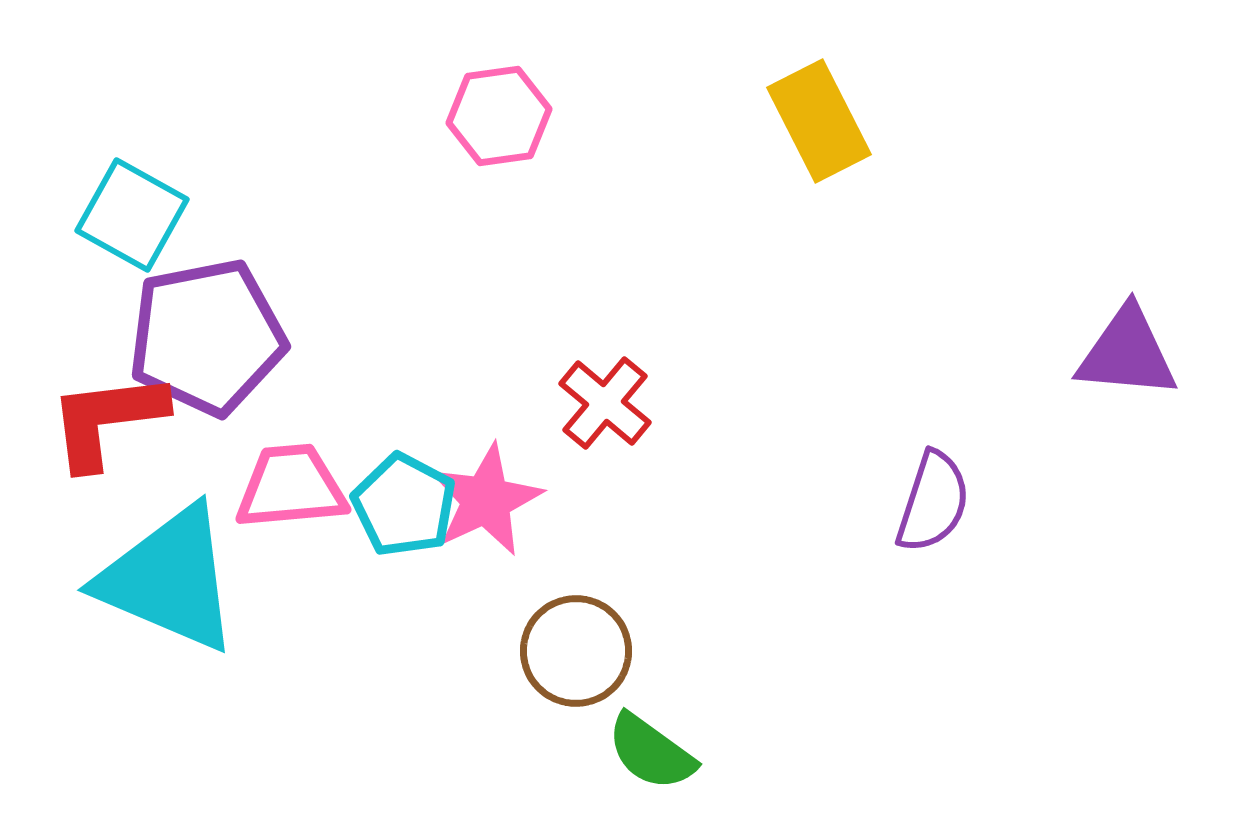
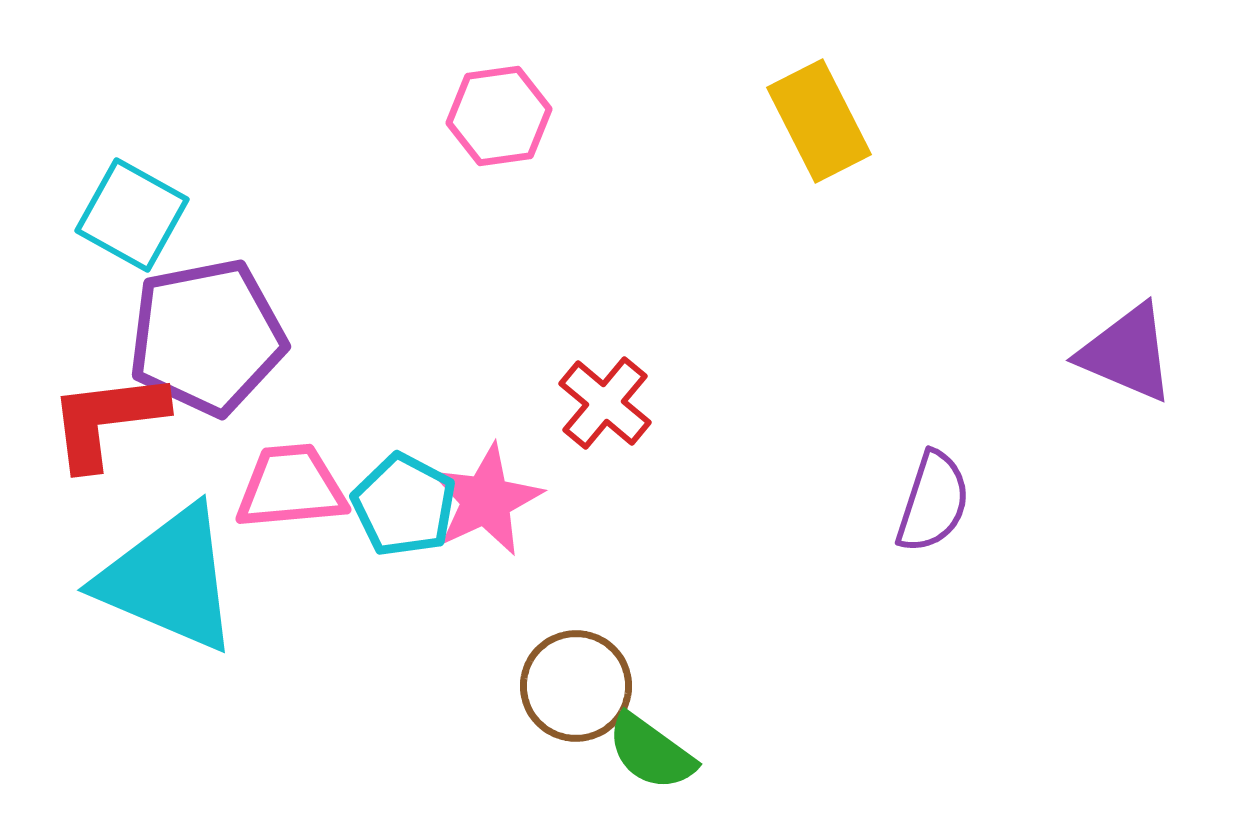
purple triangle: rotated 18 degrees clockwise
brown circle: moved 35 px down
